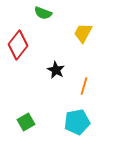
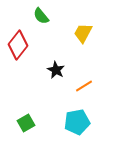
green semicircle: moved 2 px left, 3 px down; rotated 30 degrees clockwise
orange line: rotated 42 degrees clockwise
green square: moved 1 px down
